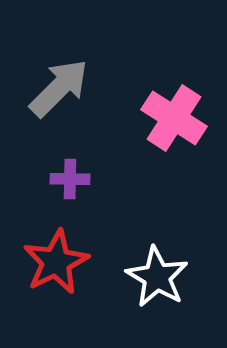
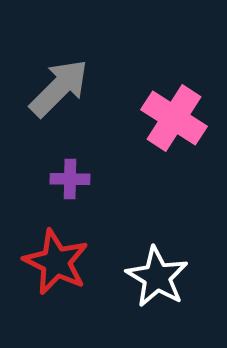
red star: rotated 20 degrees counterclockwise
